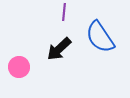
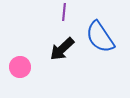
black arrow: moved 3 px right
pink circle: moved 1 px right
